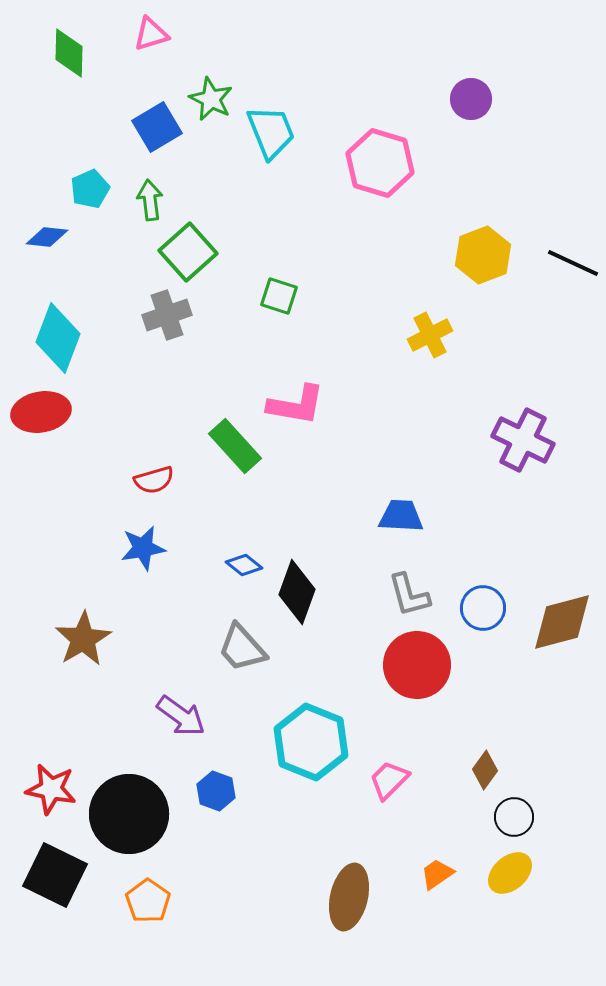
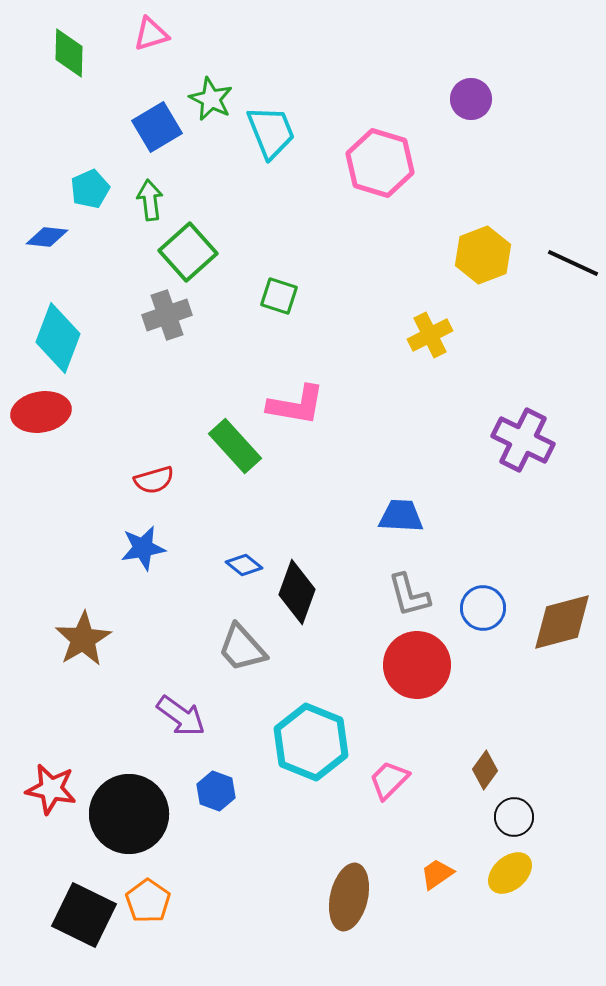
black square at (55, 875): moved 29 px right, 40 px down
